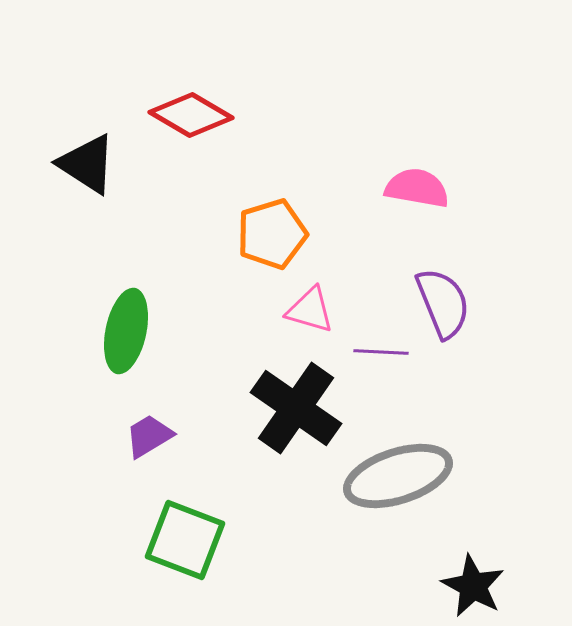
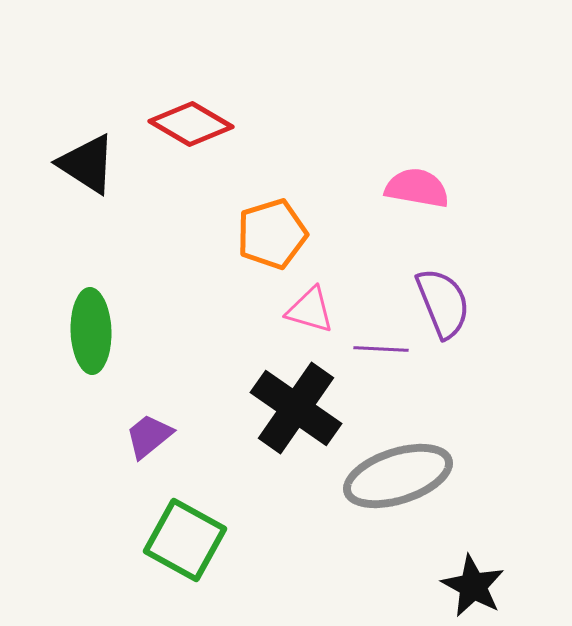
red diamond: moved 9 px down
green ellipse: moved 35 px left; rotated 14 degrees counterclockwise
purple line: moved 3 px up
purple trapezoid: rotated 8 degrees counterclockwise
green square: rotated 8 degrees clockwise
